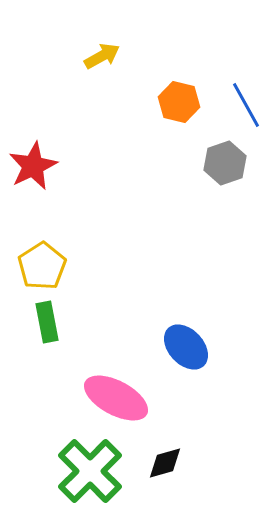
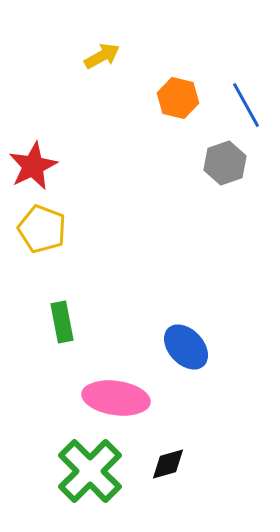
orange hexagon: moved 1 px left, 4 px up
yellow pentagon: moved 37 px up; rotated 18 degrees counterclockwise
green rectangle: moved 15 px right
pink ellipse: rotated 20 degrees counterclockwise
black diamond: moved 3 px right, 1 px down
